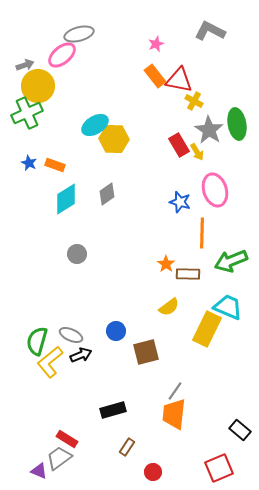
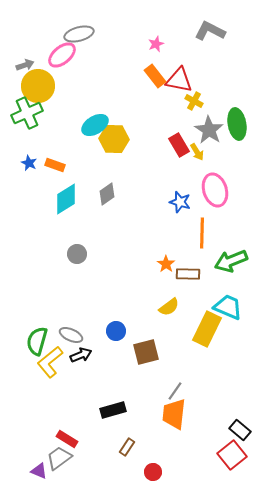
red square at (219, 468): moved 13 px right, 13 px up; rotated 16 degrees counterclockwise
